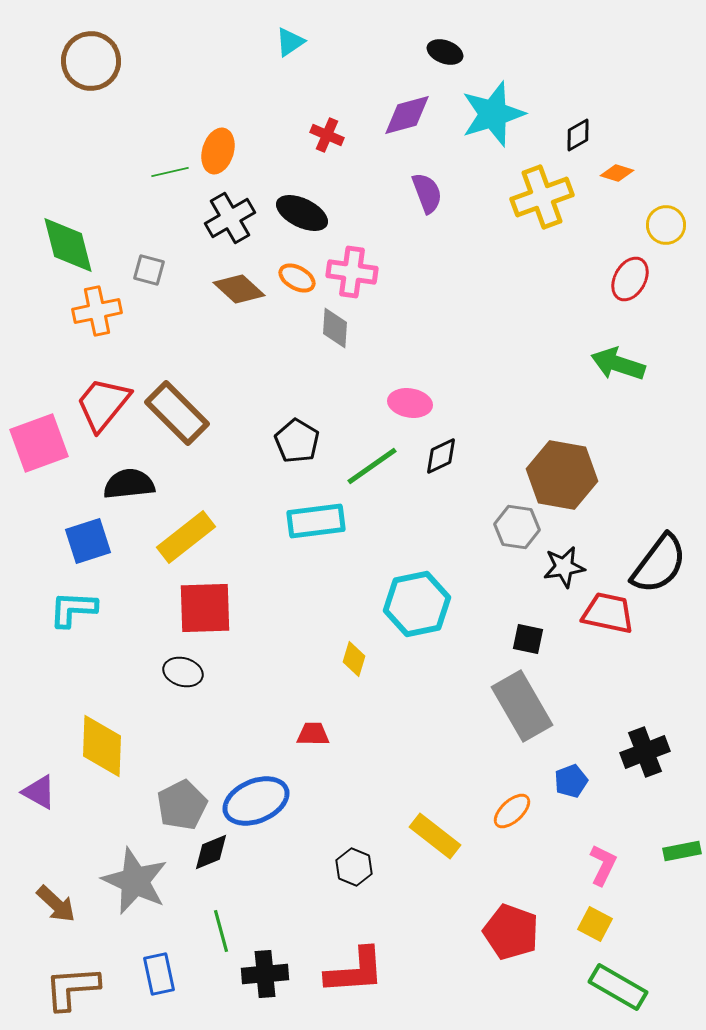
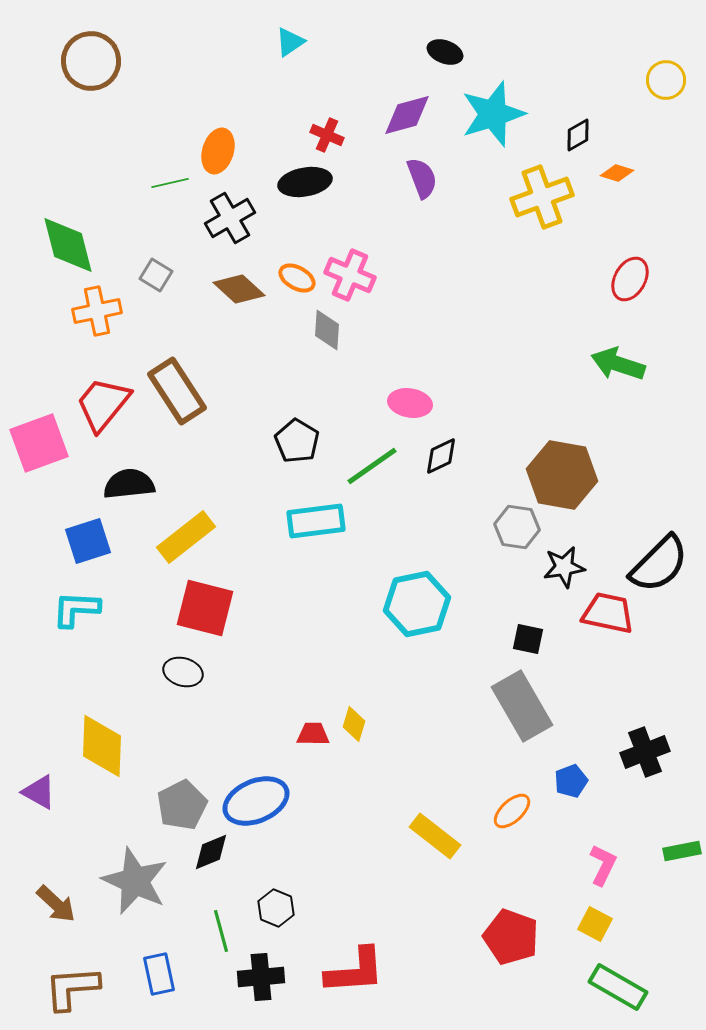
green line at (170, 172): moved 11 px down
purple semicircle at (427, 193): moved 5 px left, 15 px up
black ellipse at (302, 213): moved 3 px right, 31 px up; rotated 36 degrees counterclockwise
yellow circle at (666, 225): moved 145 px up
gray square at (149, 270): moved 7 px right, 5 px down; rotated 16 degrees clockwise
pink cross at (352, 272): moved 2 px left, 3 px down; rotated 15 degrees clockwise
gray diamond at (335, 328): moved 8 px left, 2 px down
brown rectangle at (177, 413): moved 22 px up; rotated 12 degrees clockwise
black semicircle at (659, 564): rotated 8 degrees clockwise
red square at (205, 608): rotated 16 degrees clockwise
cyan L-shape at (73, 609): moved 3 px right
yellow diamond at (354, 659): moved 65 px down
black hexagon at (354, 867): moved 78 px left, 41 px down
red pentagon at (511, 932): moved 5 px down
black cross at (265, 974): moved 4 px left, 3 px down
